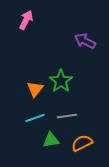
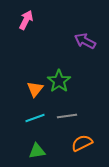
green star: moved 2 px left
green triangle: moved 14 px left, 11 px down
